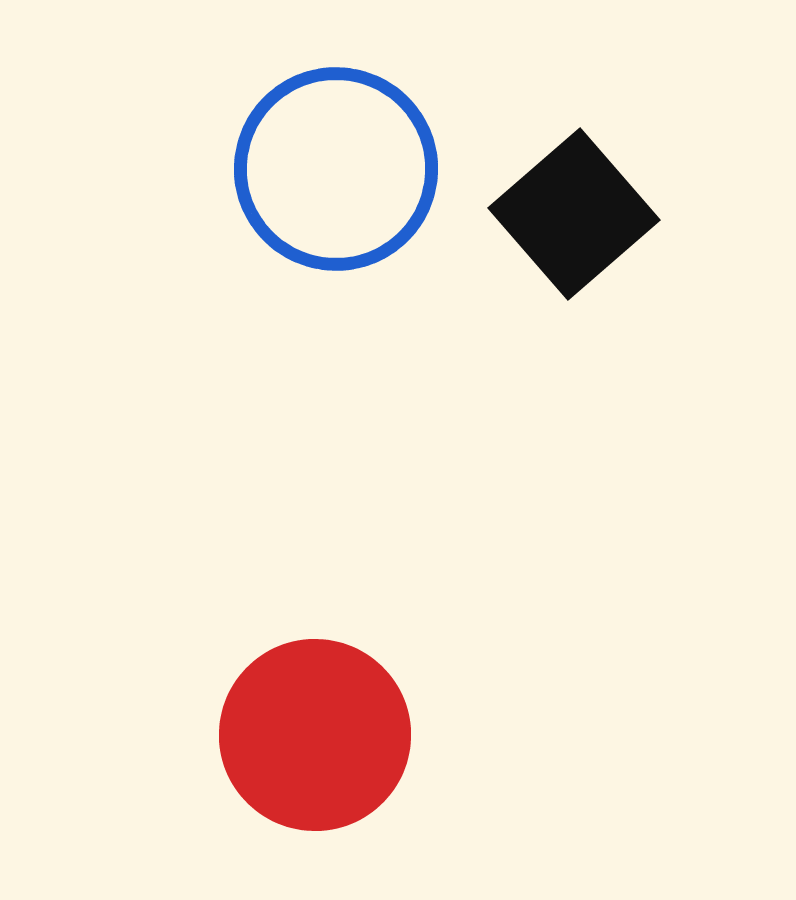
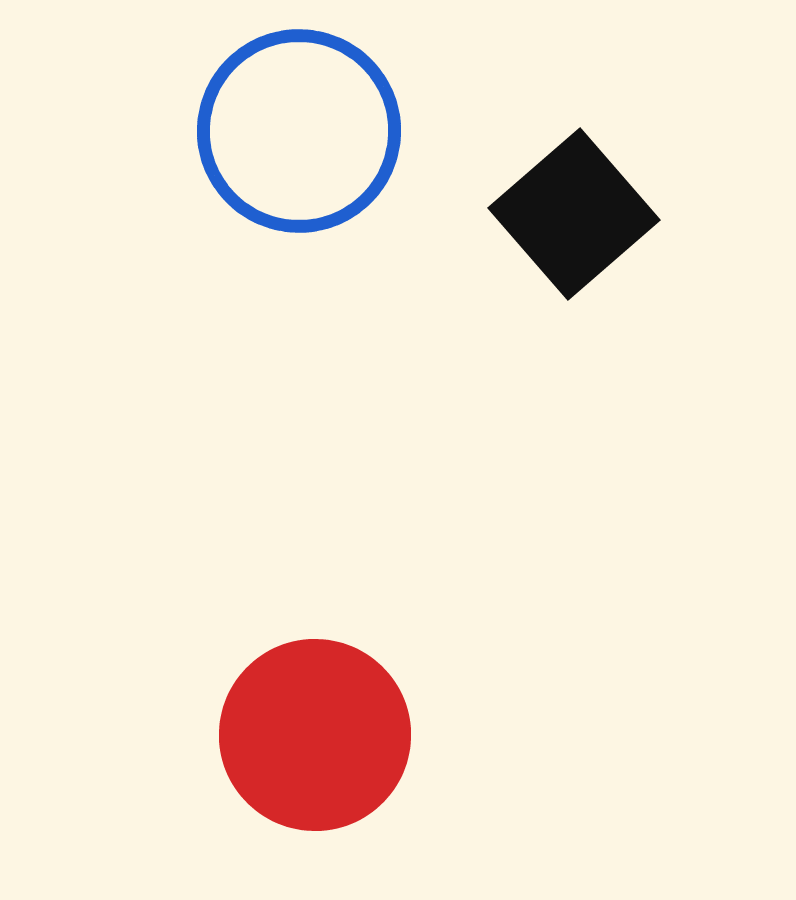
blue circle: moved 37 px left, 38 px up
